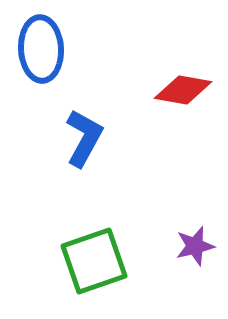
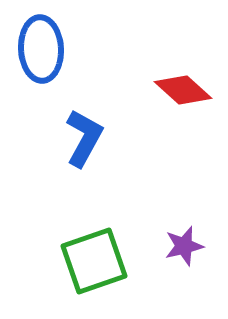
red diamond: rotated 32 degrees clockwise
purple star: moved 11 px left
